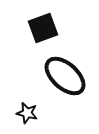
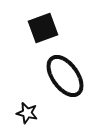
black ellipse: rotated 12 degrees clockwise
